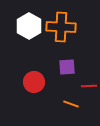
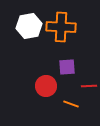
white hexagon: rotated 20 degrees clockwise
red circle: moved 12 px right, 4 px down
